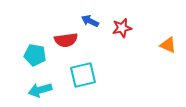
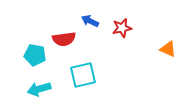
red semicircle: moved 2 px left, 1 px up
orange triangle: moved 4 px down
cyan arrow: moved 1 px left, 1 px up
